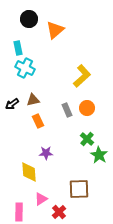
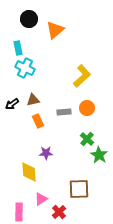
gray rectangle: moved 3 px left, 2 px down; rotated 72 degrees counterclockwise
